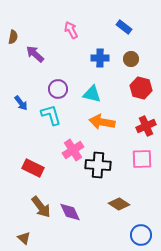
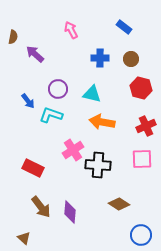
blue arrow: moved 7 px right, 2 px up
cyan L-shape: rotated 55 degrees counterclockwise
purple diamond: rotated 30 degrees clockwise
